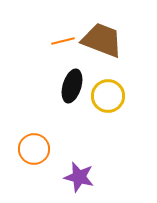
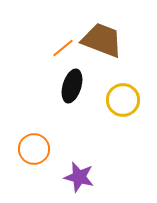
orange line: moved 7 px down; rotated 25 degrees counterclockwise
yellow circle: moved 15 px right, 4 px down
